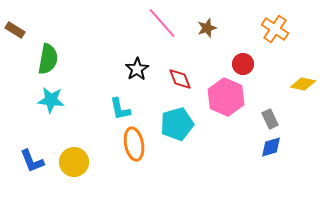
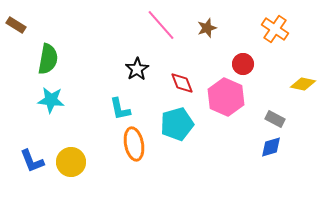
pink line: moved 1 px left, 2 px down
brown rectangle: moved 1 px right, 5 px up
red diamond: moved 2 px right, 4 px down
gray rectangle: moved 5 px right; rotated 36 degrees counterclockwise
yellow circle: moved 3 px left
